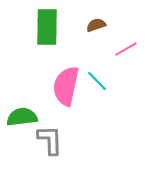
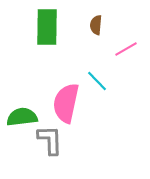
brown semicircle: rotated 66 degrees counterclockwise
pink semicircle: moved 17 px down
